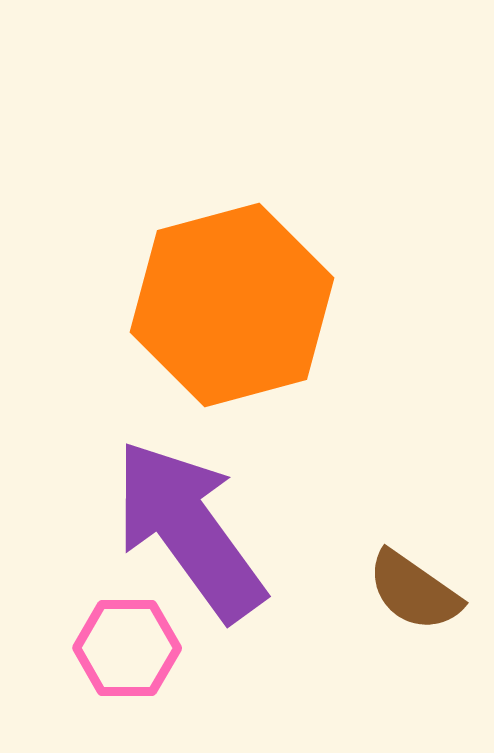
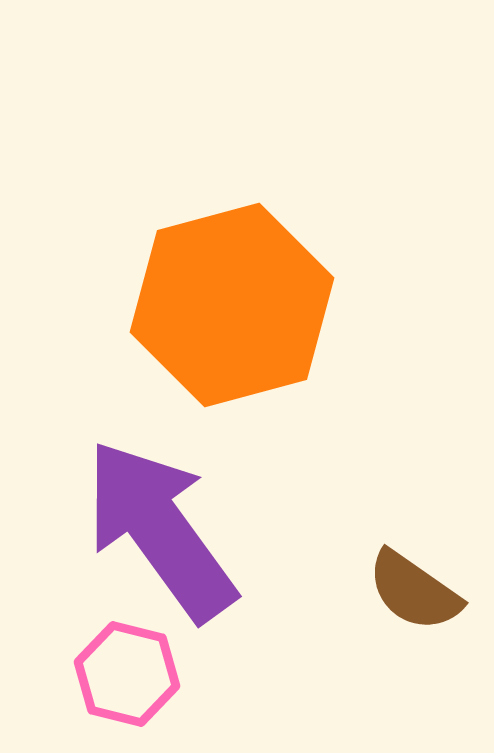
purple arrow: moved 29 px left
pink hexagon: moved 26 px down; rotated 14 degrees clockwise
